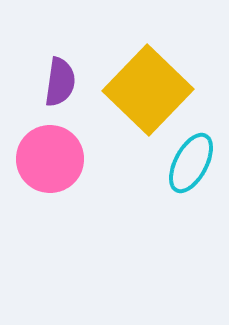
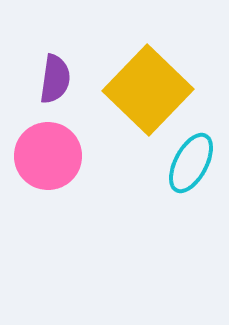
purple semicircle: moved 5 px left, 3 px up
pink circle: moved 2 px left, 3 px up
